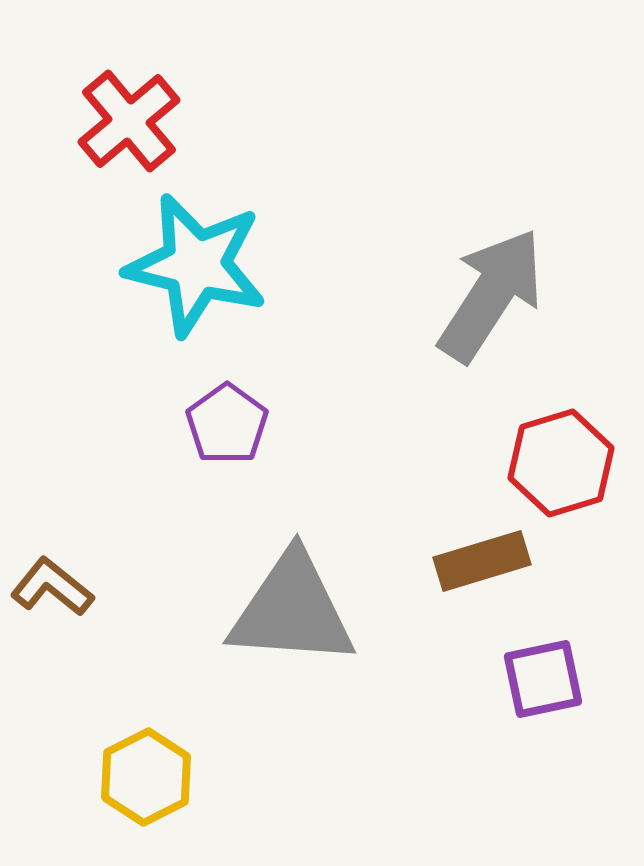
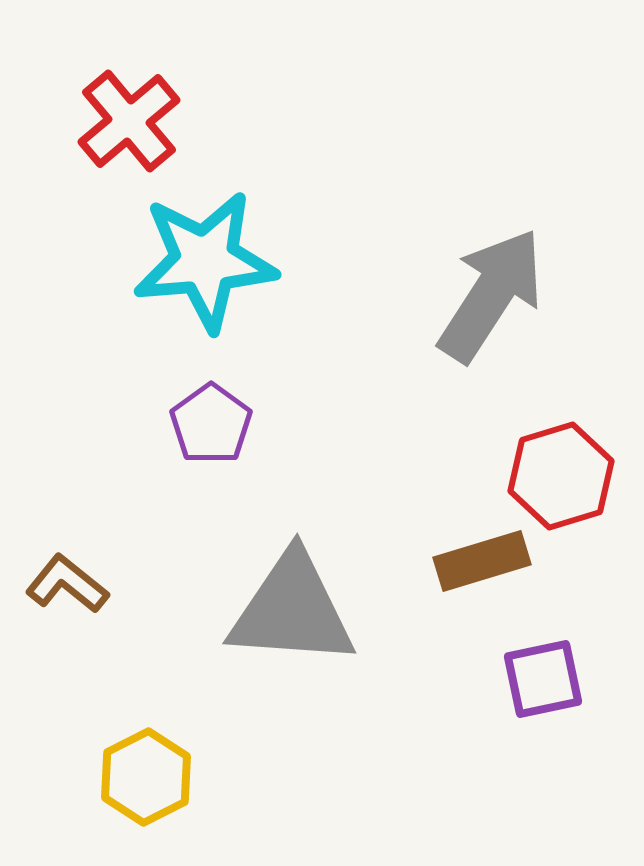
cyan star: moved 9 px right, 4 px up; rotated 19 degrees counterclockwise
purple pentagon: moved 16 px left
red hexagon: moved 13 px down
brown L-shape: moved 15 px right, 3 px up
